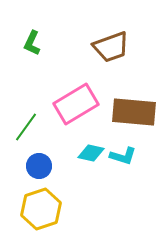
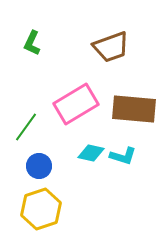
brown rectangle: moved 3 px up
